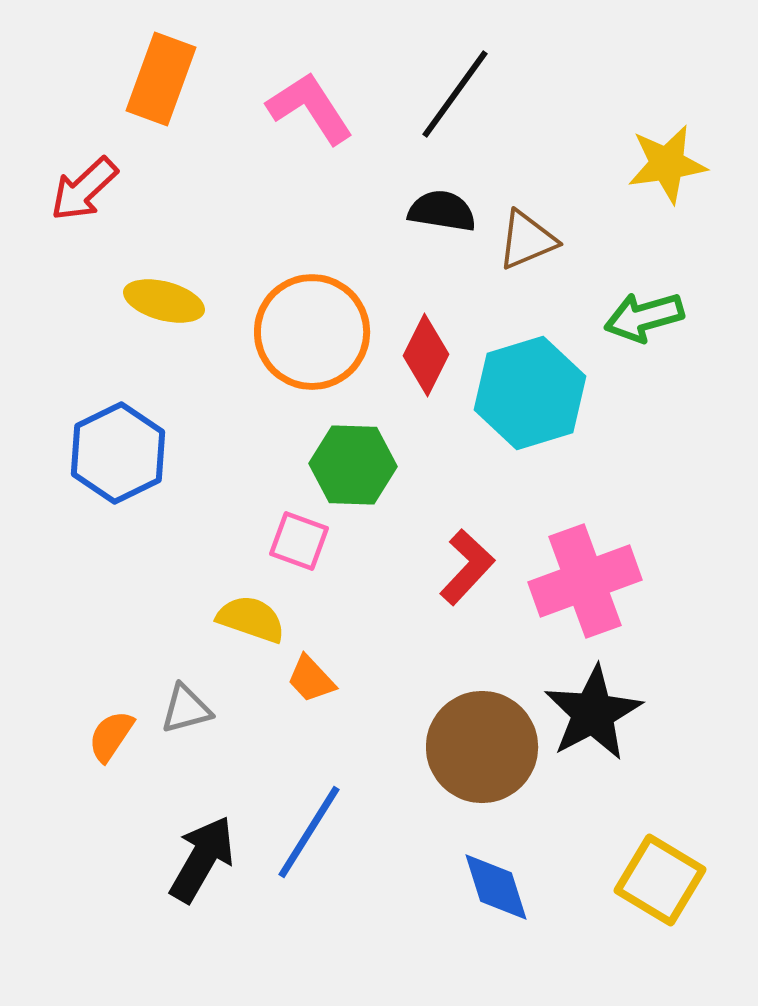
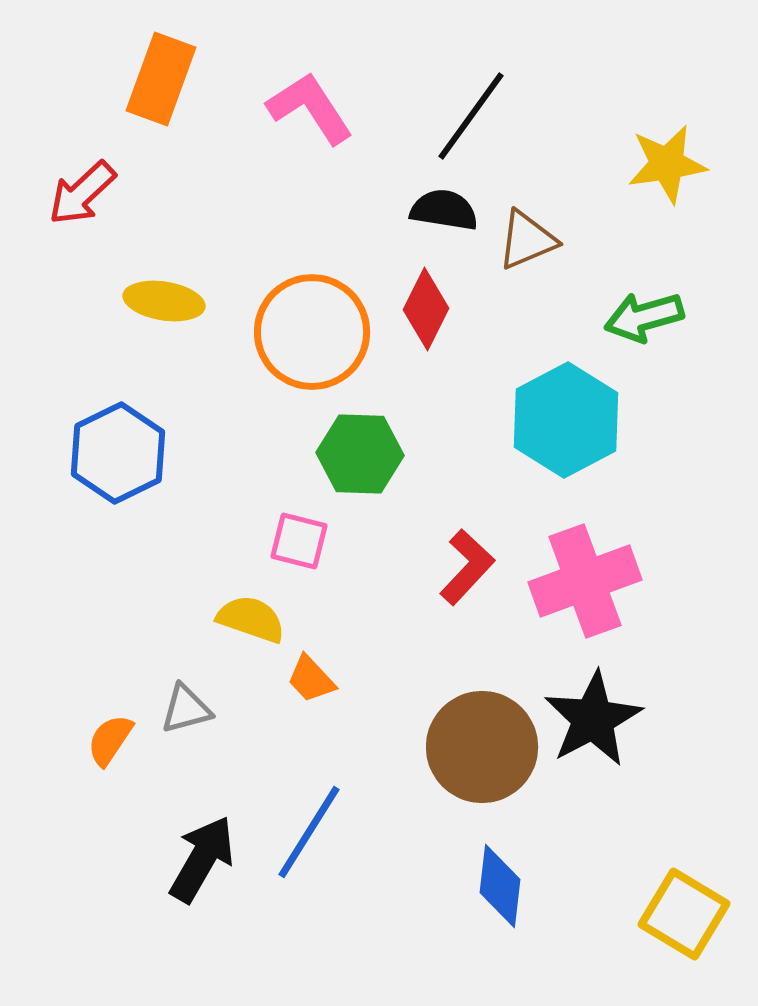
black line: moved 16 px right, 22 px down
red arrow: moved 2 px left, 4 px down
black semicircle: moved 2 px right, 1 px up
yellow ellipse: rotated 6 degrees counterclockwise
red diamond: moved 46 px up
cyan hexagon: moved 36 px right, 27 px down; rotated 11 degrees counterclockwise
green hexagon: moved 7 px right, 11 px up
pink square: rotated 6 degrees counterclockwise
black star: moved 6 px down
orange semicircle: moved 1 px left, 4 px down
yellow square: moved 24 px right, 34 px down
blue diamond: moved 4 px right, 1 px up; rotated 24 degrees clockwise
